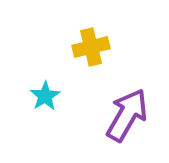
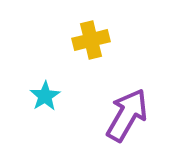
yellow cross: moved 7 px up
